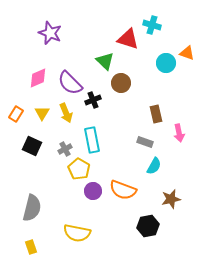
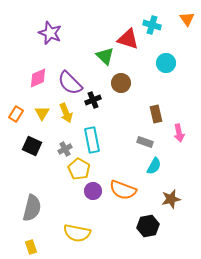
orange triangle: moved 34 px up; rotated 35 degrees clockwise
green triangle: moved 5 px up
